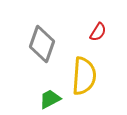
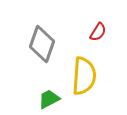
green trapezoid: moved 1 px left
